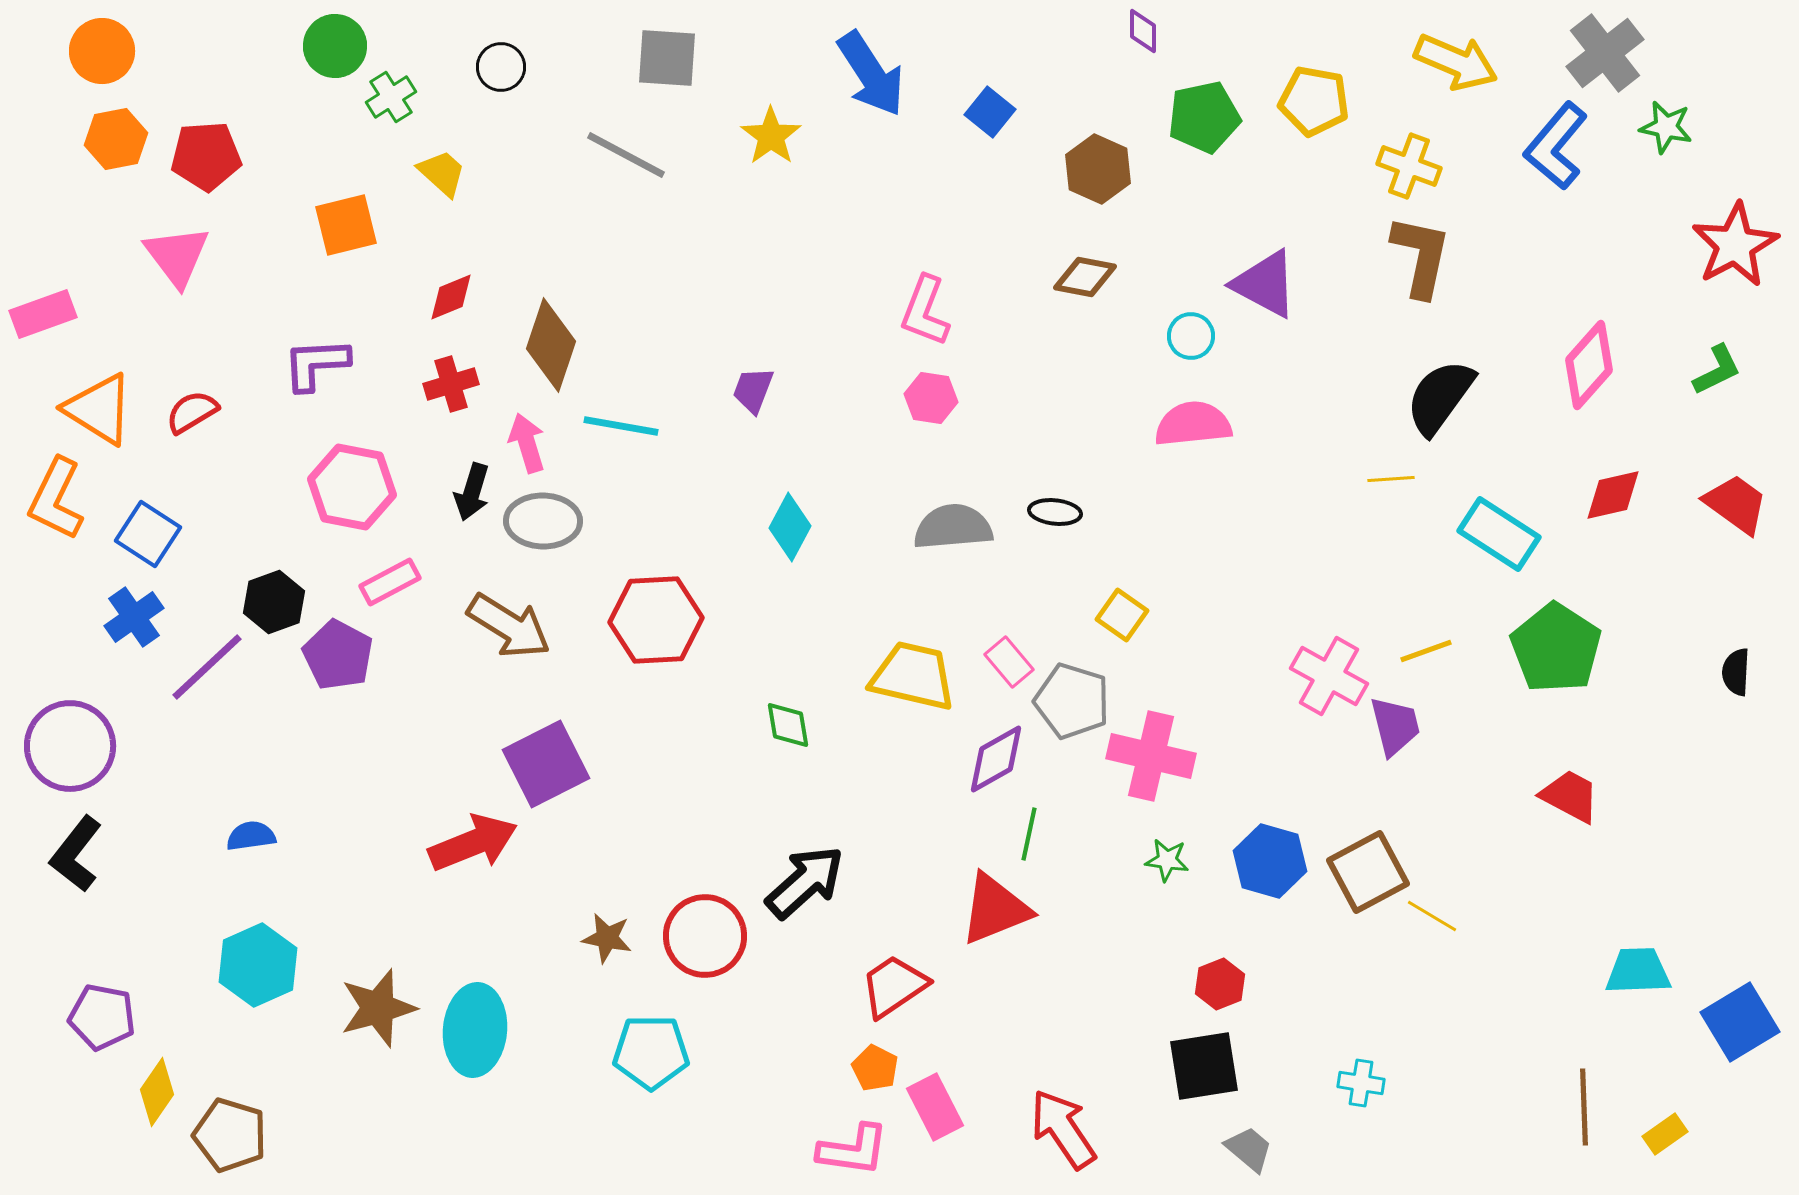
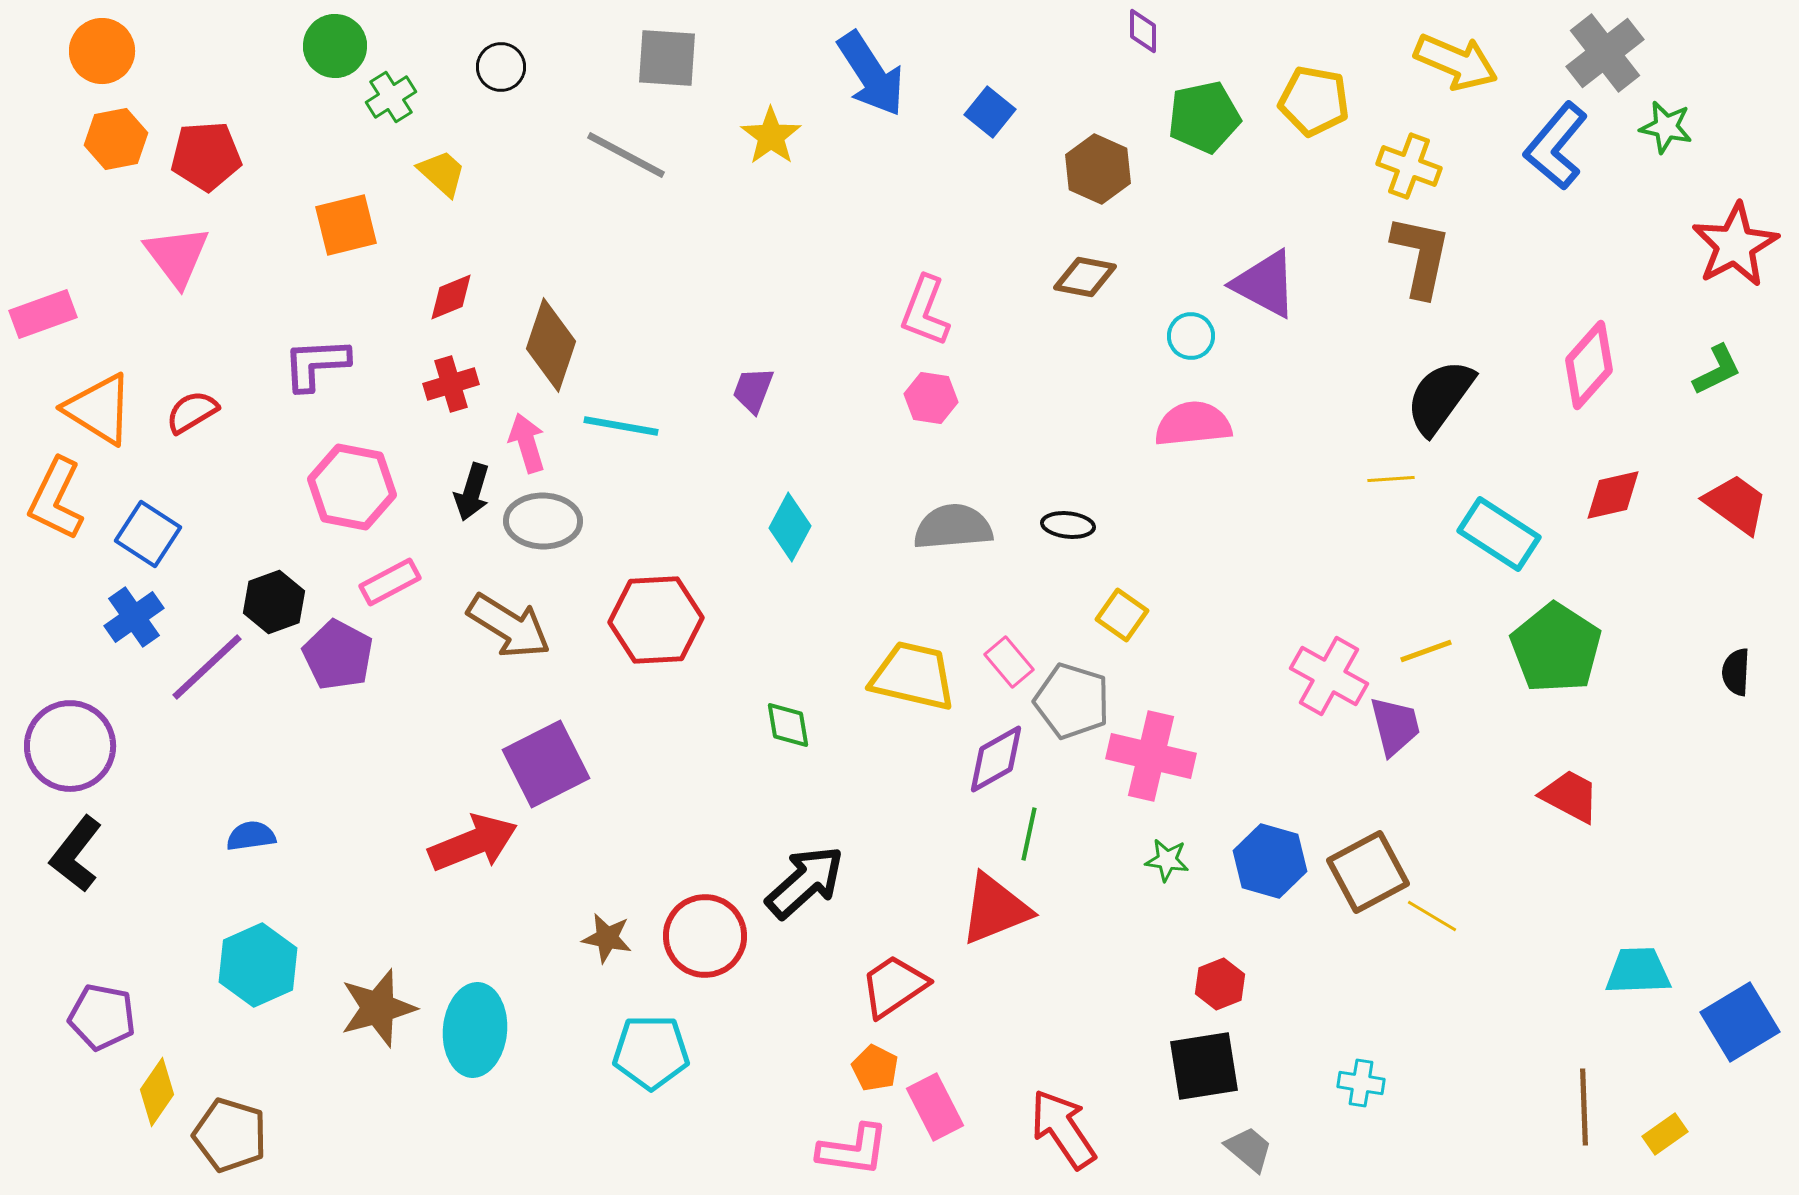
black ellipse at (1055, 512): moved 13 px right, 13 px down
